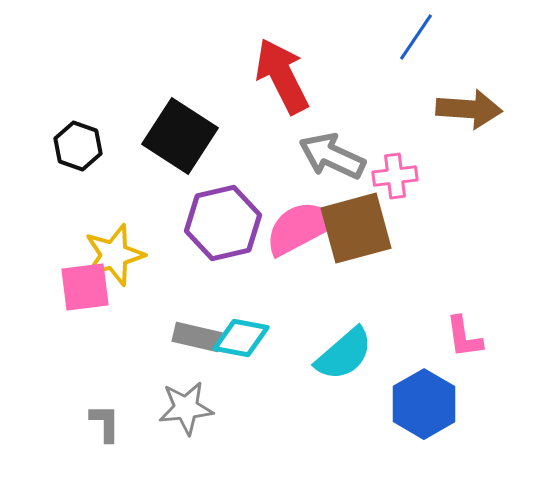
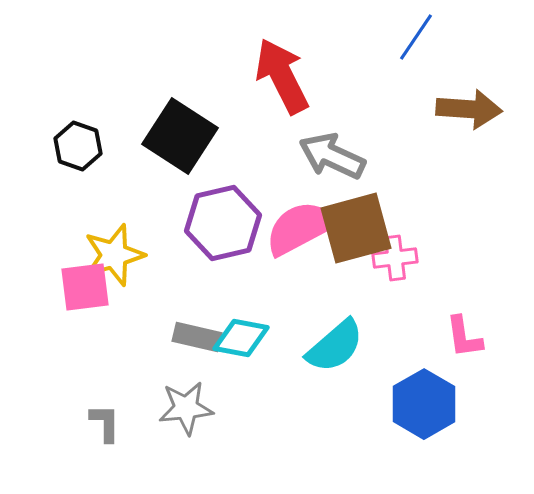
pink cross: moved 82 px down
cyan semicircle: moved 9 px left, 8 px up
